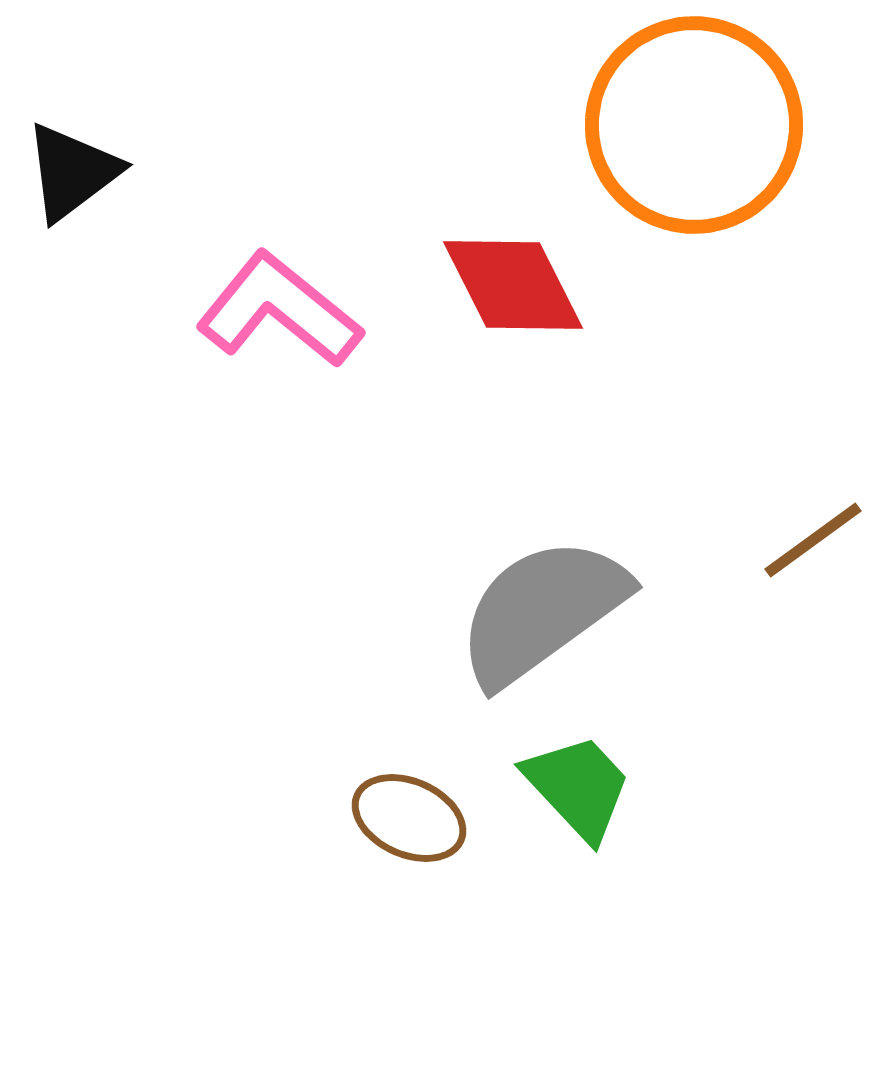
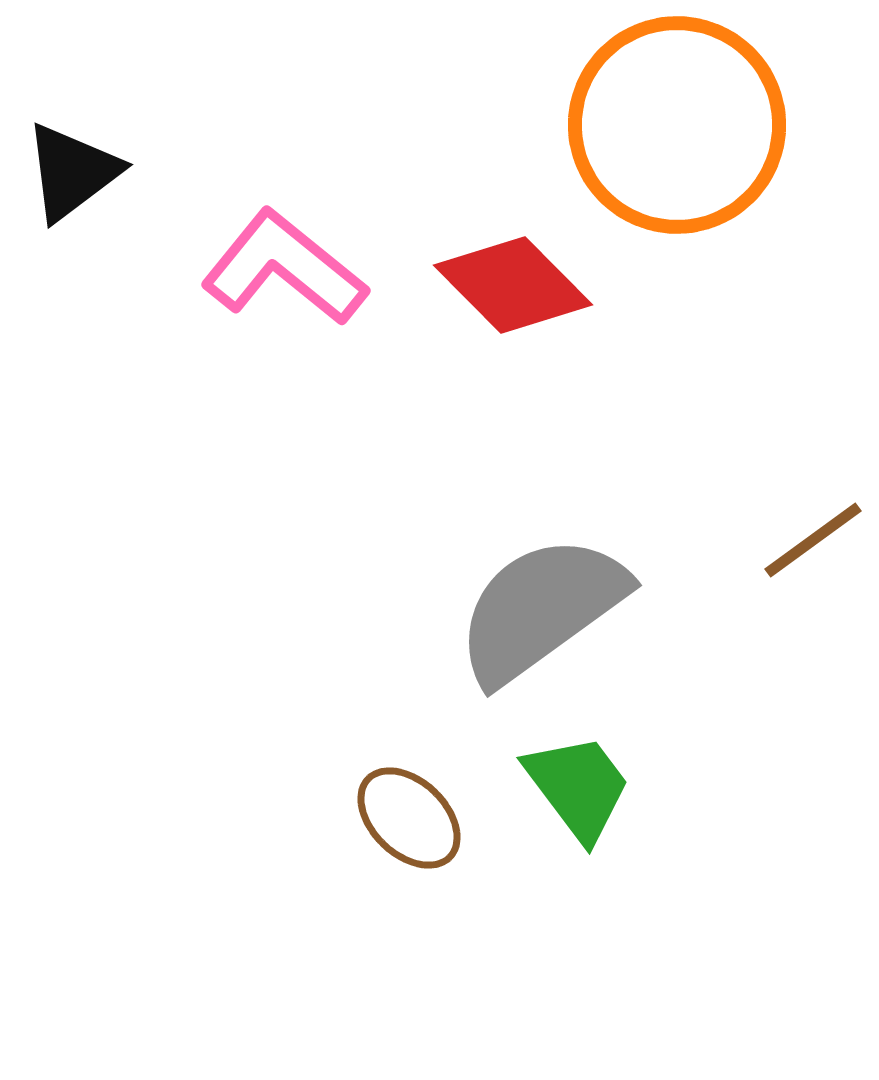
orange circle: moved 17 px left
red diamond: rotated 18 degrees counterclockwise
pink L-shape: moved 5 px right, 42 px up
gray semicircle: moved 1 px left, 2 px up
green trapezoid: rotated 6 degrees clockwise
brown ellipse: rotated 20 degrees clockwise
